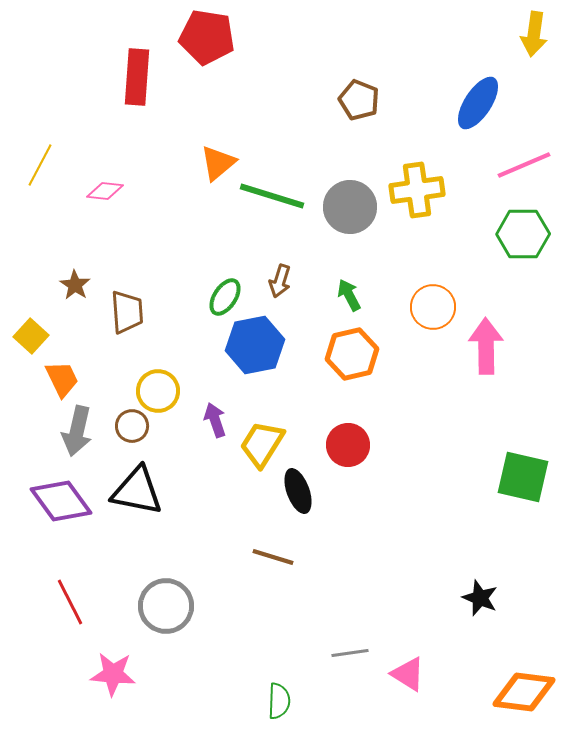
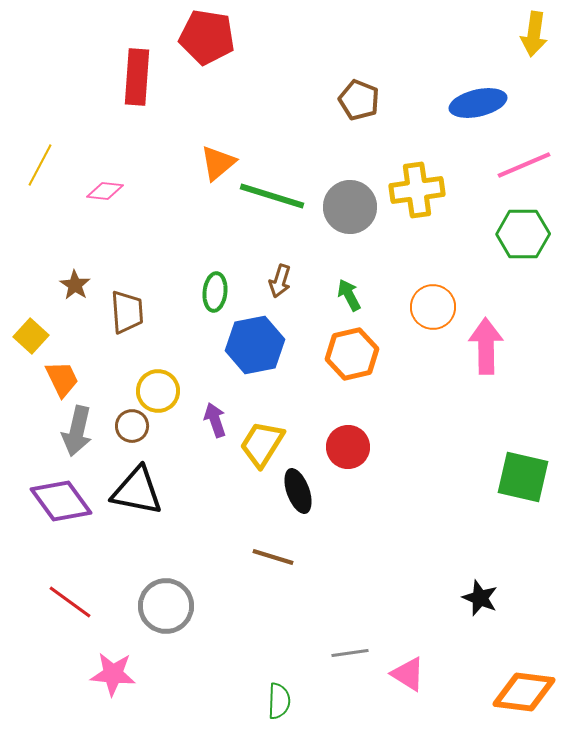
blue ellipse at (478, 103): rotated 44 degrees clockwise
green ellipse at (225, 297): moved 10 px left, 5 px up; rotated 27 degrees counterclockwise
red circle at (348, 445): moved 2 px down
red line at (70, 602): rotated 27 degrees counterclockwise
